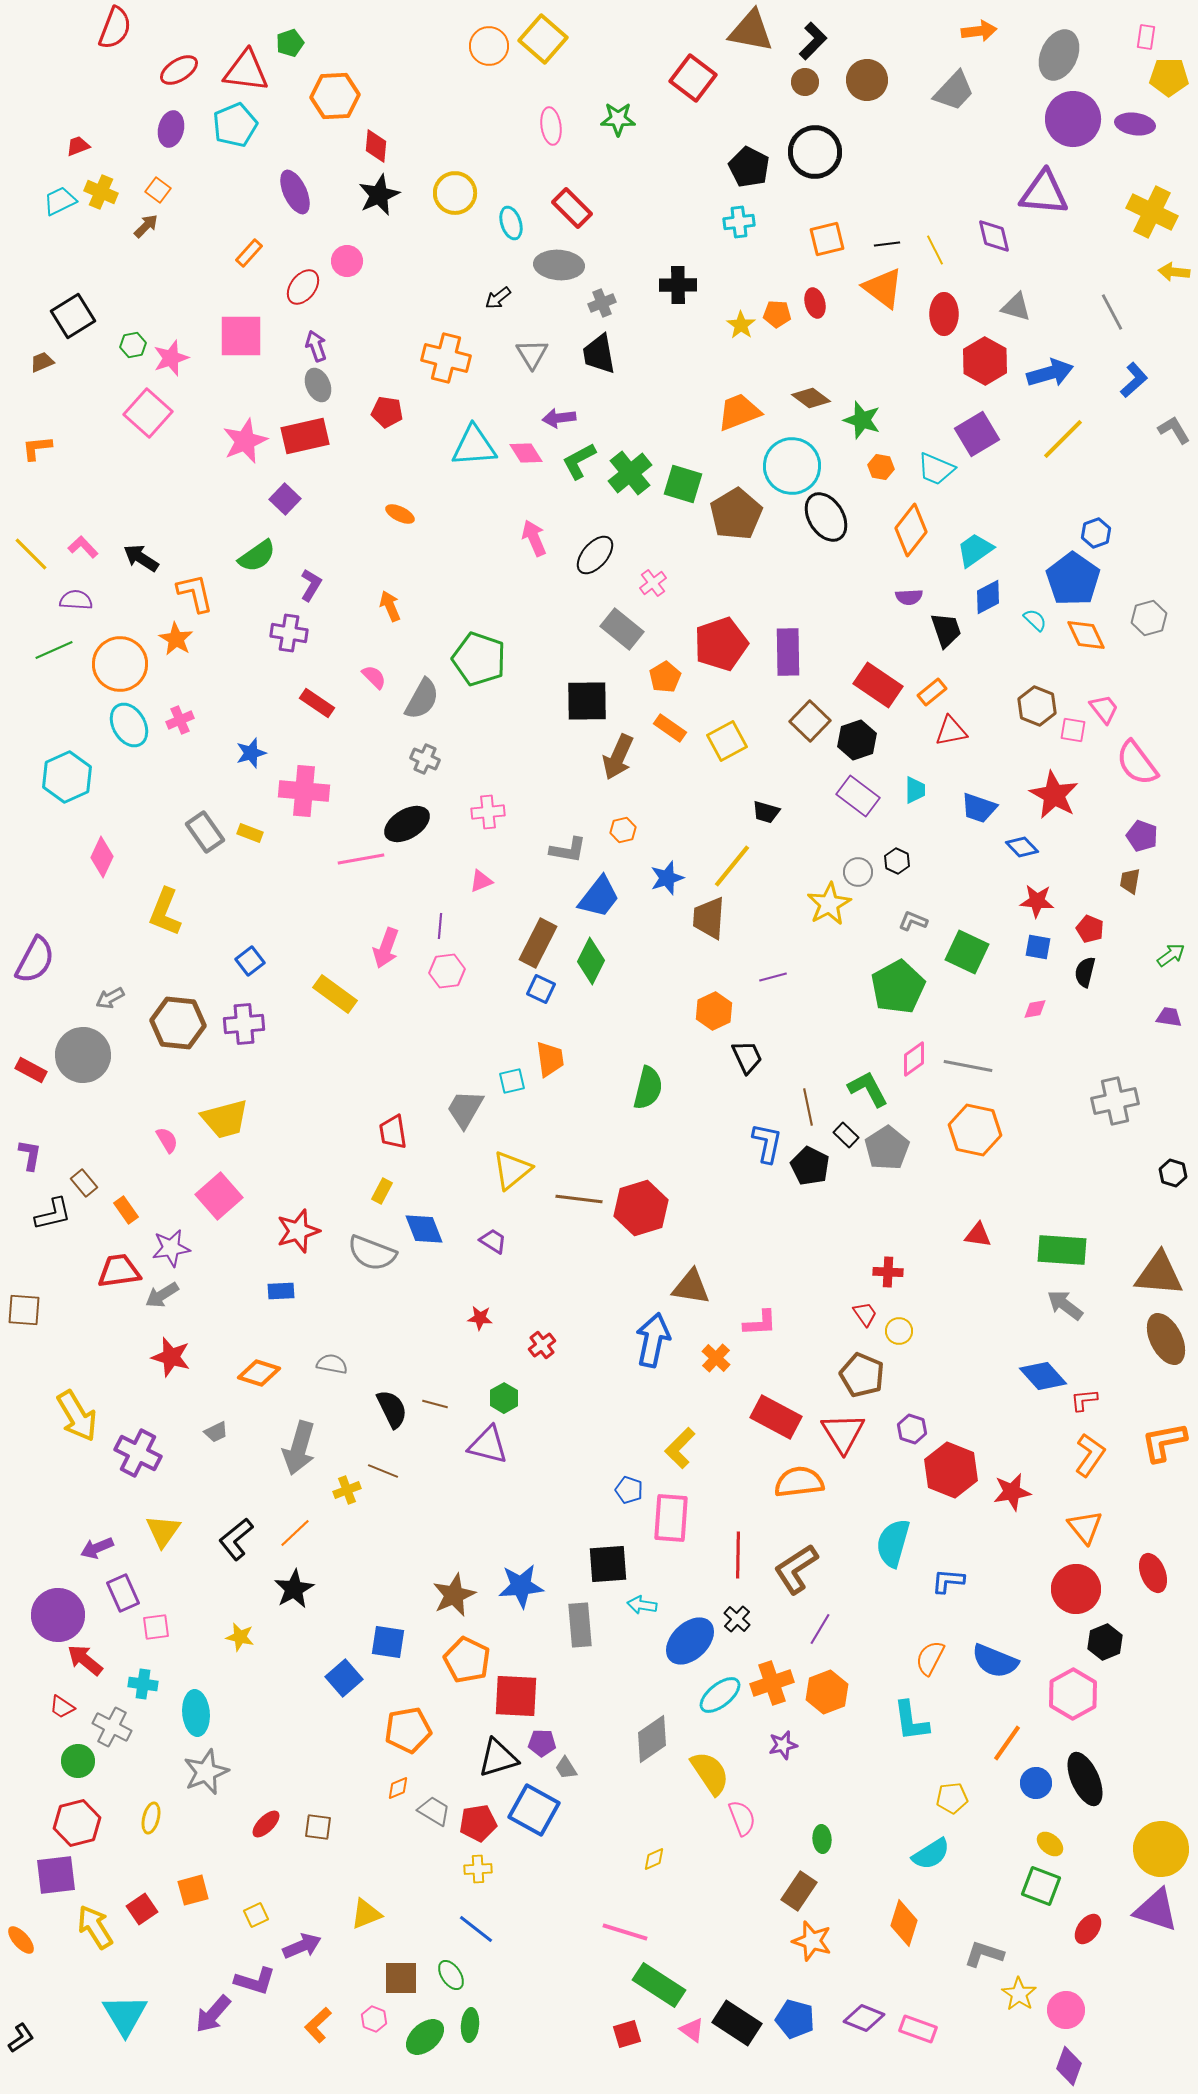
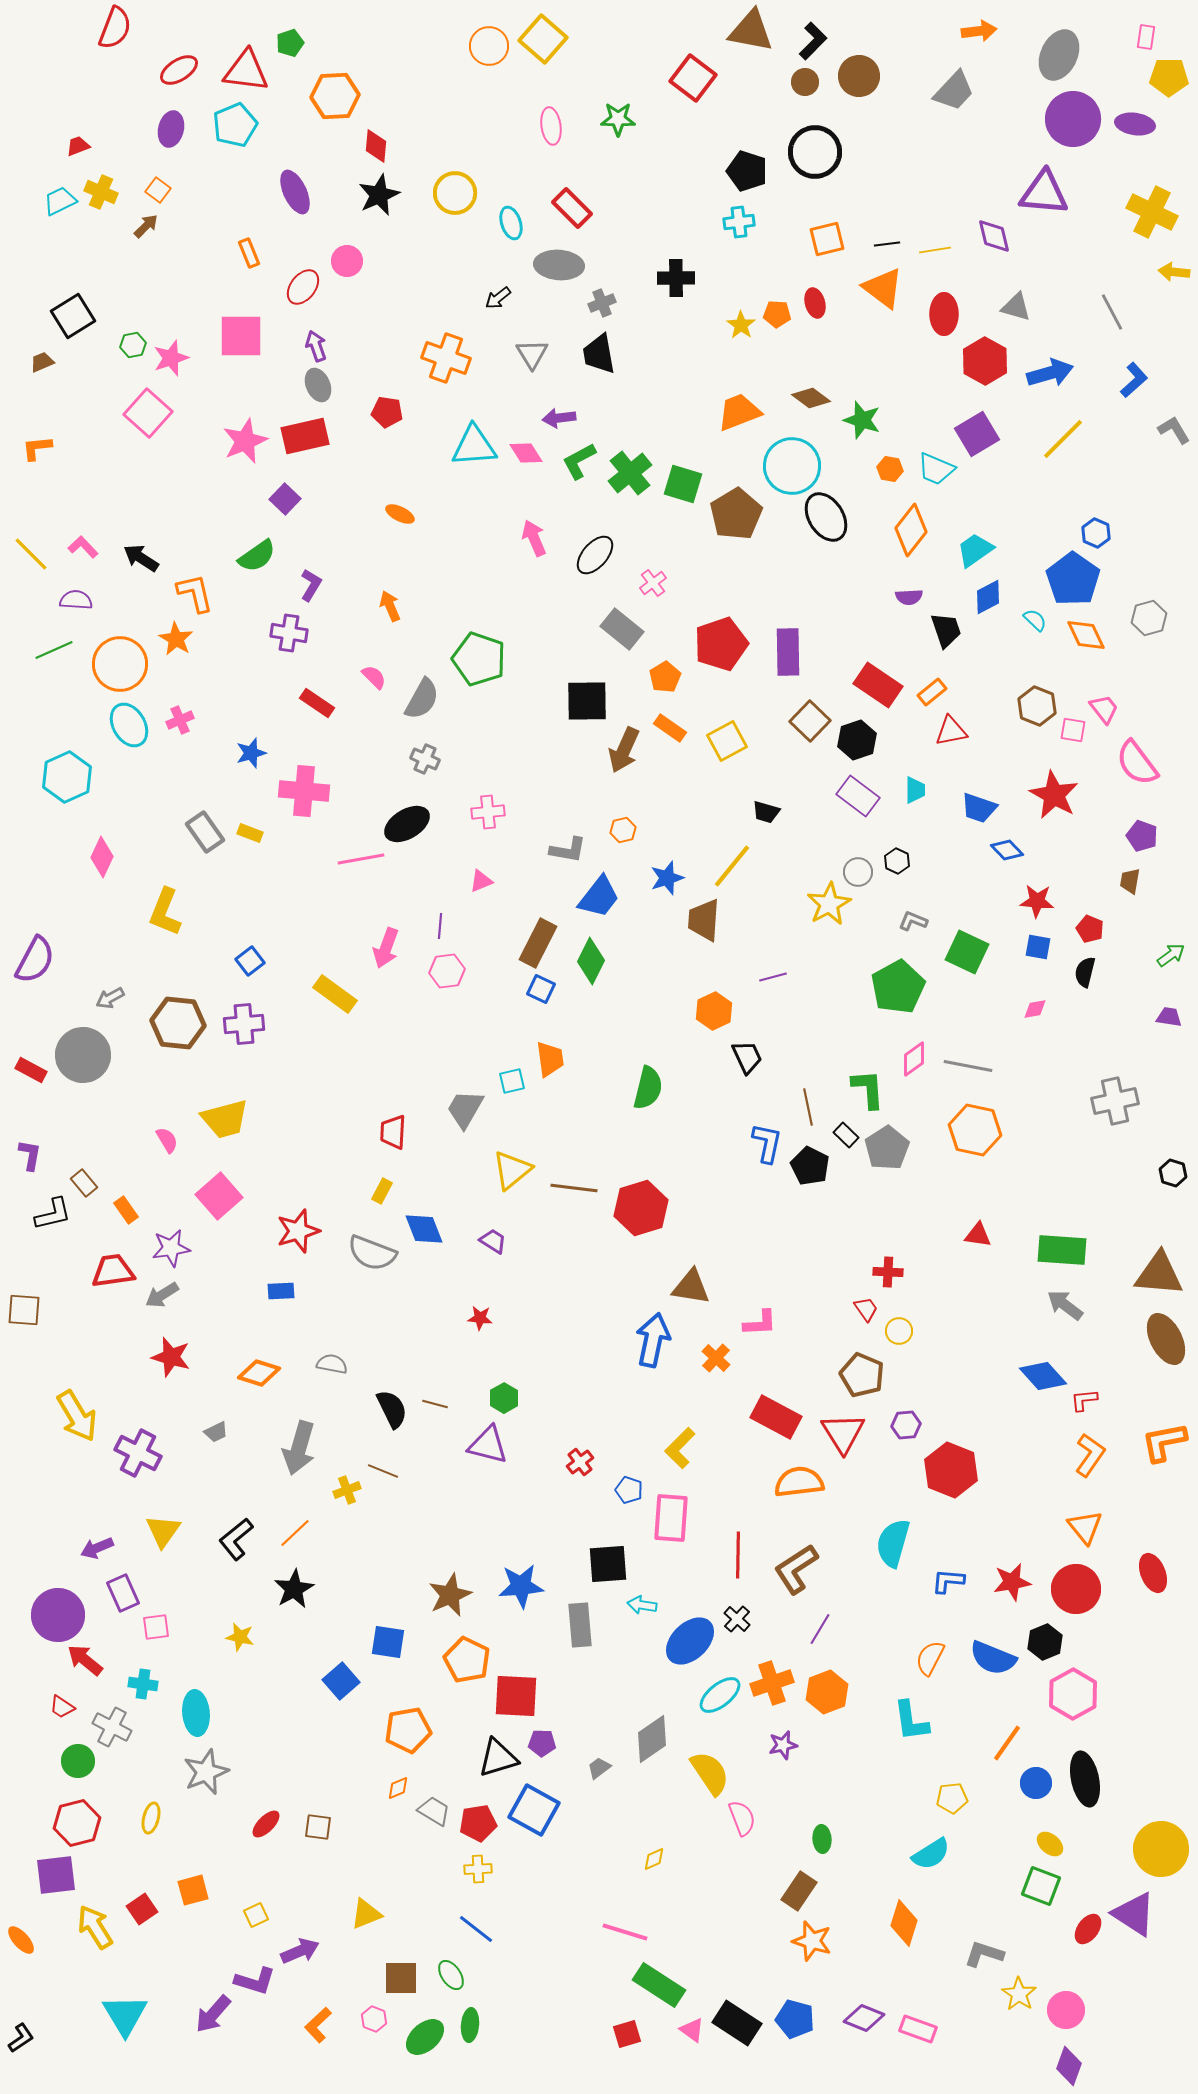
brown circle at (867, 80): moved 8 px left, 4 px up
black pentagon at (749, 167): moved 2 px left, 4 px down; rotated 9 degrees counterclockwise
yellow line at (935, 250): rotated 72 degrees counterclockwise
orange rectangle at (249, 253): rotated 64 degrees counterclockwise
black cross at (678, 285): moved 2 px left, 7 px up
orange cross at (446, 358): rotated 6 degrees clockwise
orange hexagon at (881, 467): moved 9 px right, 2 px down
blue hexagon at (1096, 533): rotated 16 degrees counterclockwise
brown arrow at (618, 757): moved 6 px right, 7 px up
blue diamond at (1022, 847): moved 15 px left, 3 px down
brown trapezoid at (709, 918): moved 5 px left, 2 px down
green L-shape at (868, 1089): rotated 24 degrees clockwise
red trapezoid at (393, 1132): rotated 12 degrees clockwise
brown line at (579, 1199): moved 5 px left, 11 px up
red trapezoid at (119, 1271): moved 6 px left
red trapezoid at (865, 1314): moved 1 px right, 5 px up
red cross at (542, 1345): moved 38 px right, 117 px down
purple hexagon at (912, 1429): moved 6 px left, 4 px up; rotated 24 degrees counterclockwise
red star at (1012, 1492): moved 90 px down
brown star at (454, 1595): moved 4 px left
black hexagon at (1105, 1642): moved 60 px left
blue semicircle at (995, 1661): moved 2 px left, 3 px up
blue square at (344, 1678): moved 3 px left, 3 px down
gray trapezoid at (566, 1768): moved 33 px right; rotated 85 degrees clockwise
black ellipse at (1085, 1779): rotated 12 degrees clockwise
purple triangle at (1156, 1910): moved 22 px left, 4 px down; rotated 15 degrees clockwise
purple arrow at (302, 1946): moved 2 px left, 5 px down
